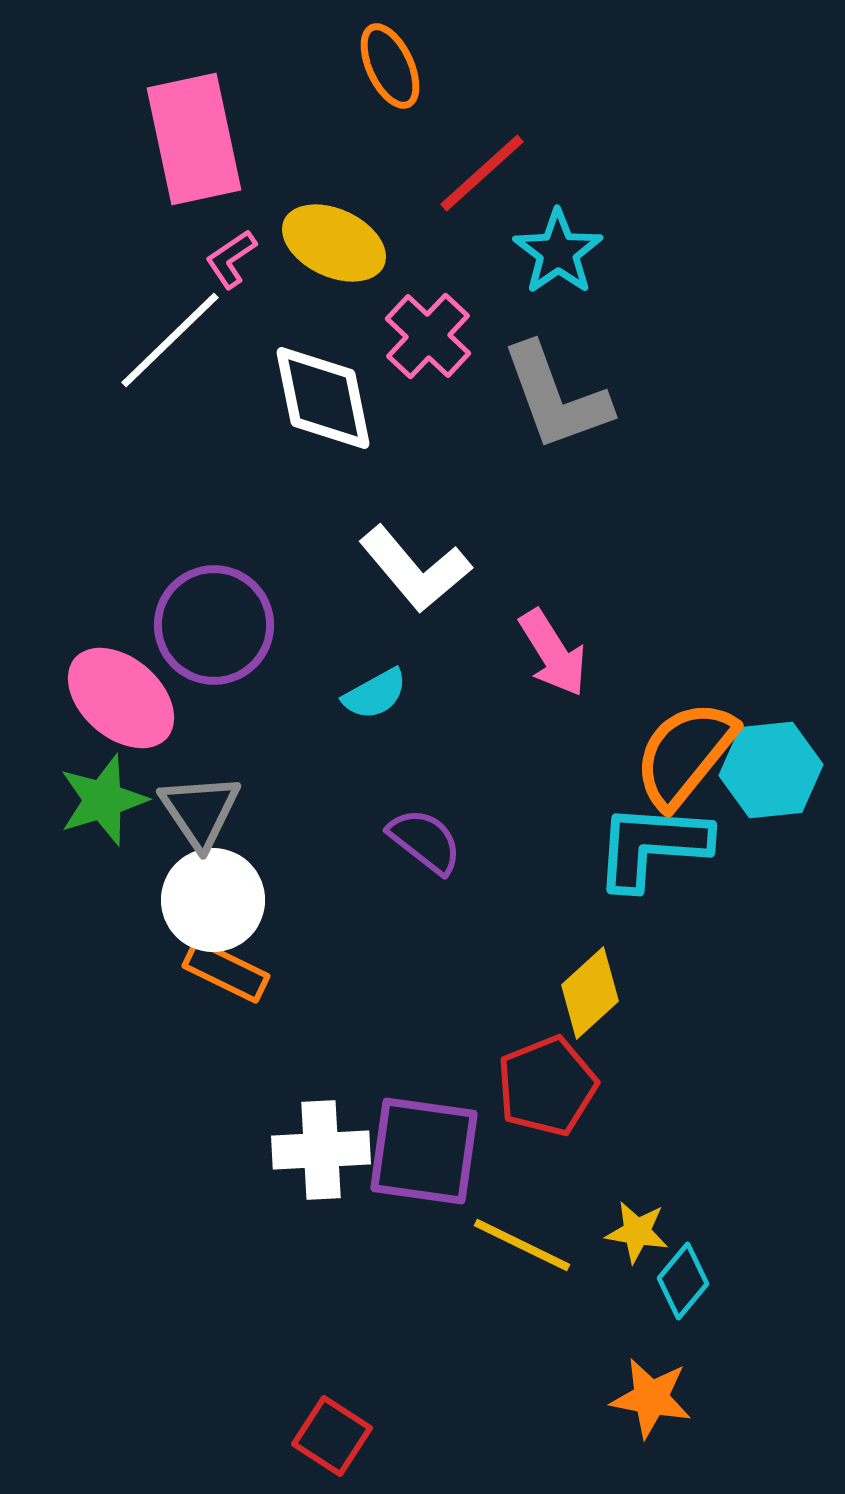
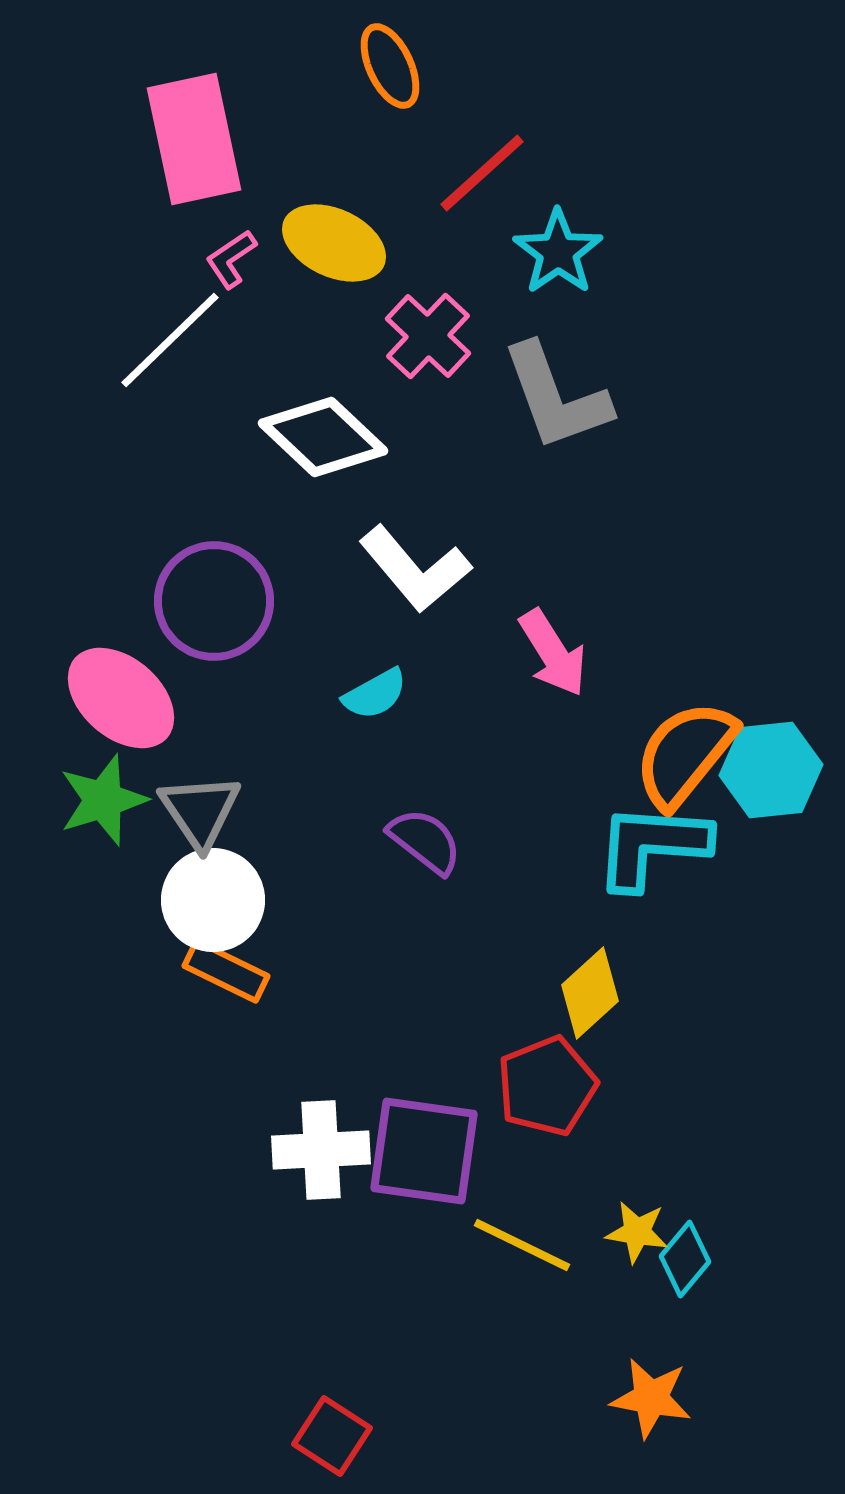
white diamond: moved 39 px down; rotated 35 degrees counterclockwise
purple circle: moved 24 px up
cyan diamond: moved 2 px right, 22 px up
